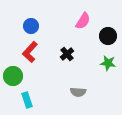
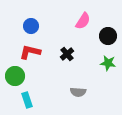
red L-shape: rotated 60 degrees clockwise
green circle: moved 2 px right
